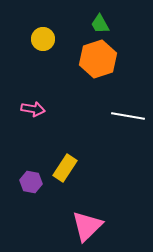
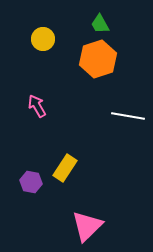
pink arrow: moved 4 px right, 3 px up; rotated 130 degrees counterclockwise
